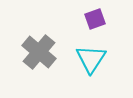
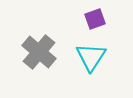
cyan triangle: moved 2 px up
